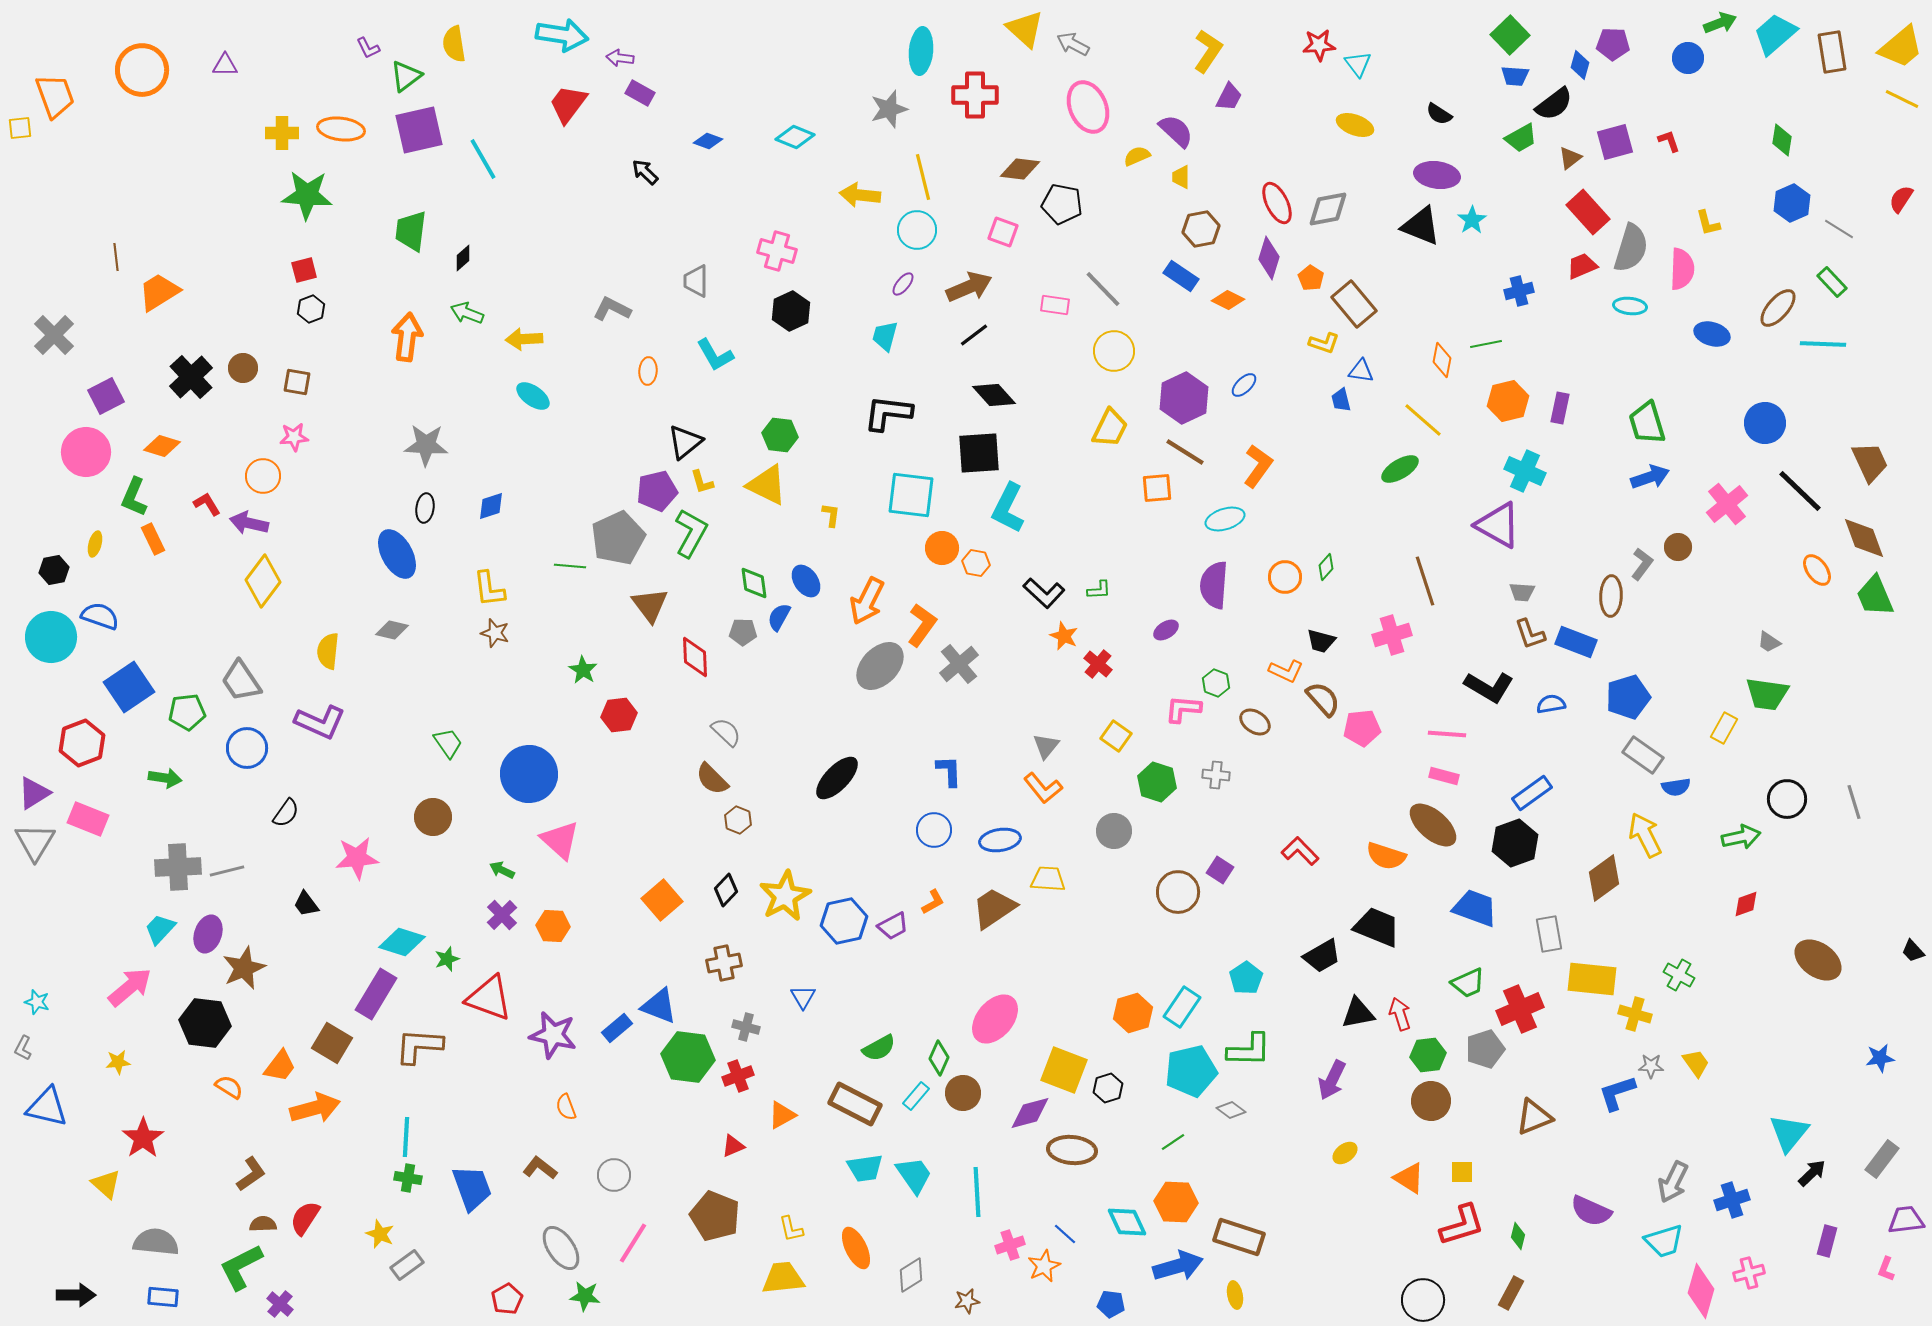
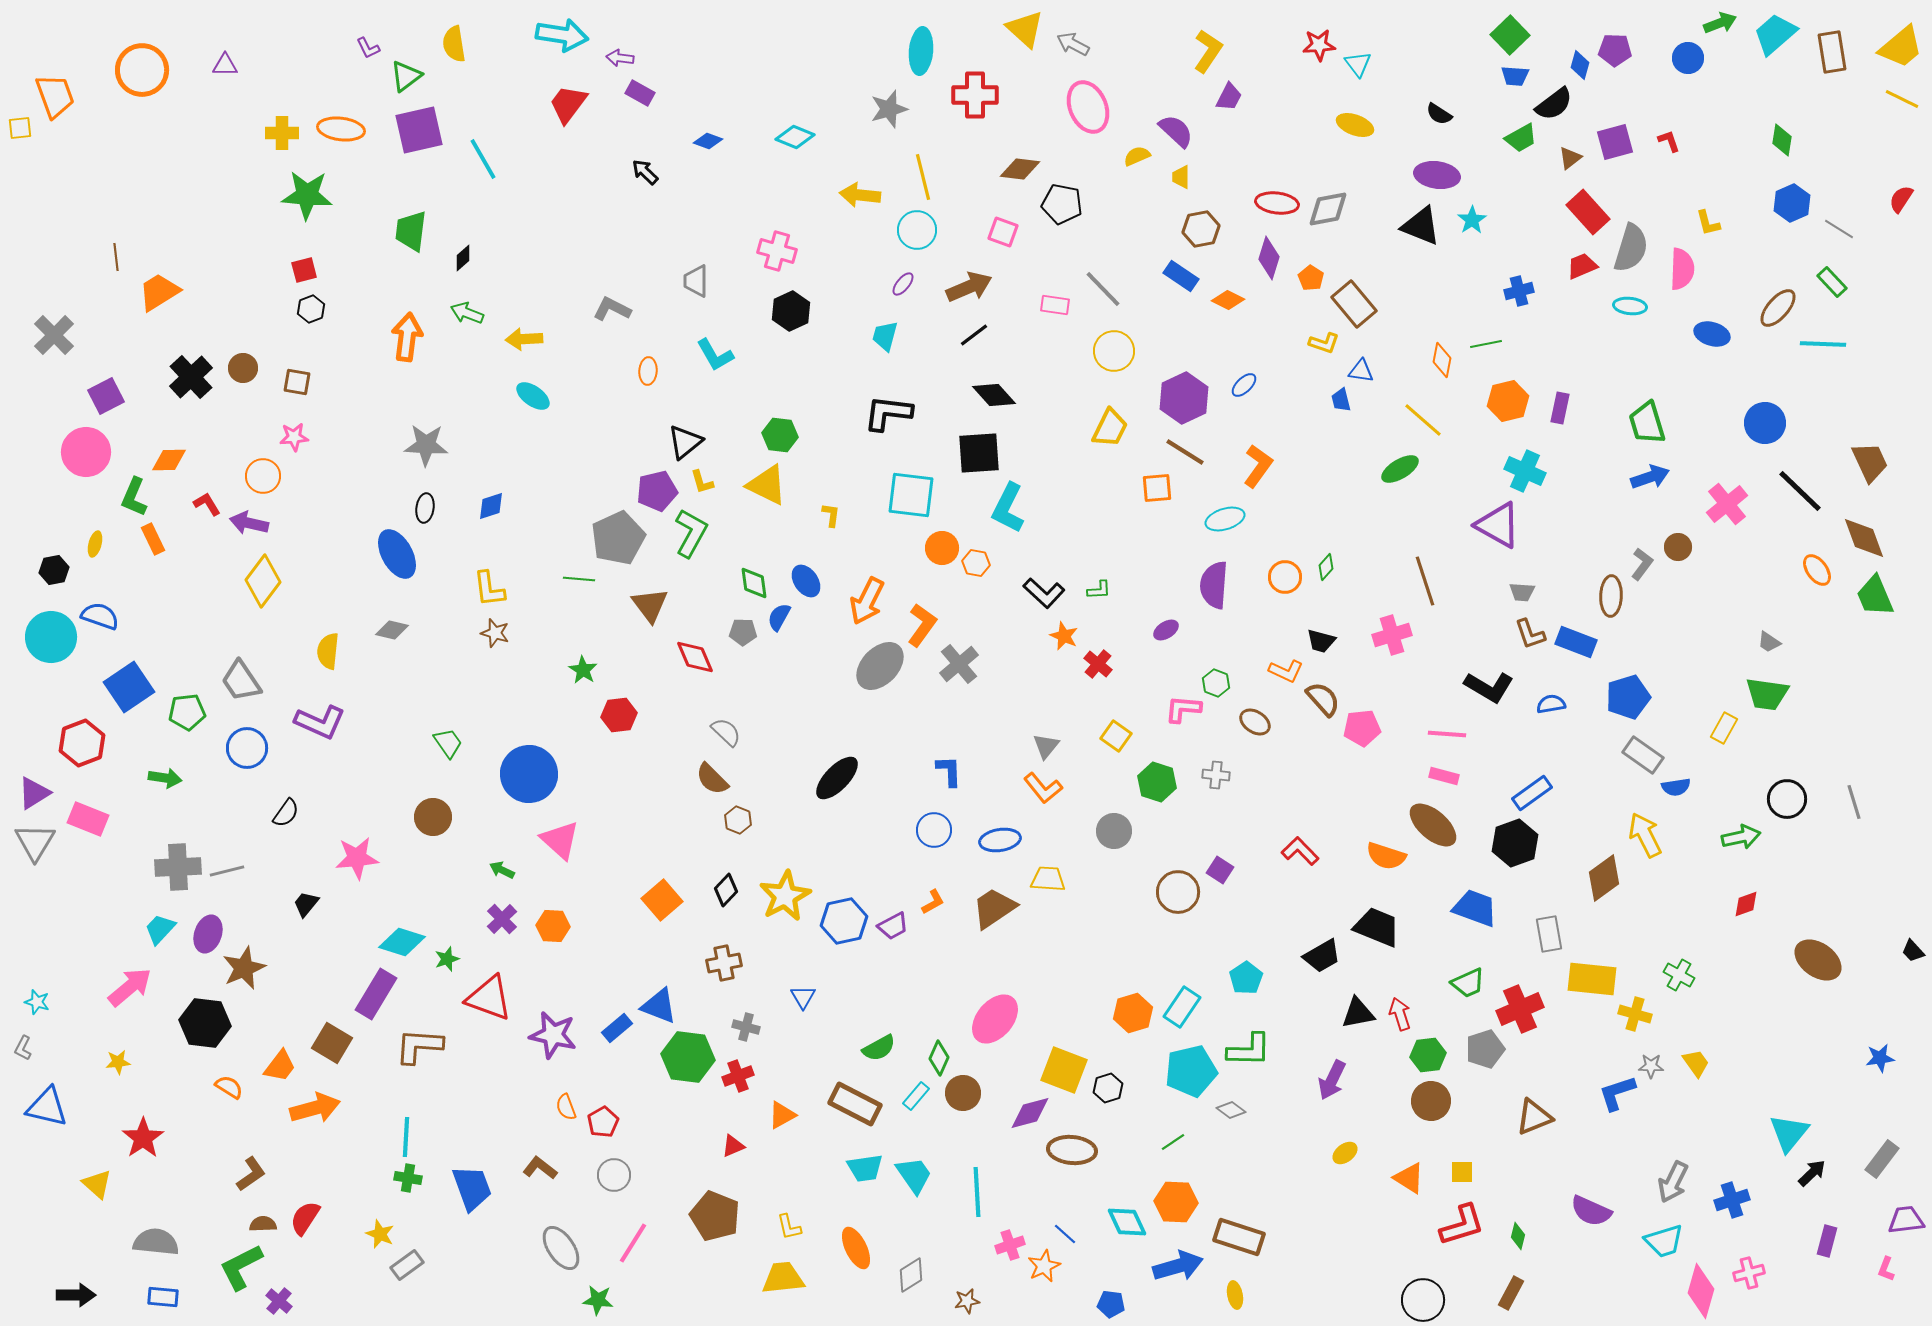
purple pentagon at (1613, 44): moved 2 px right, 6 px down
red ellipse at (1277, 203): rotated 57 degrees counterclockwise
orange diamond at (162, 446): moved 7 px right, 14 px down; rotated 18 degrees counterclockwise
green line at (570, 566): moved 9 px right, 13 px down
red diamond at (695, 657): rotated 21 degrees counterclockwise
black trapezoid at (306, 904): rotated 76 degrees clockwise
purple cross at (502, 915): moved 4 px down
yellow triangle at (106, 1184): moved 9 px left
yellow L-shape at (791, 1229): moved 2 px left, 2 px up
green star at (585, 1296): moved 13 px right, 4 px down
red pentagon at (507, 1299): moved 96 px right, 177 px up
purple cross at (280, 1304): moved 1 px left, 3 px up
